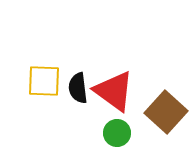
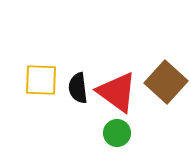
yellow square: moved 3 px left, 1 px up
red triangle: moved 3 px right, 1 px down
brown square: moved 30 px up
